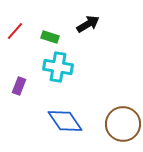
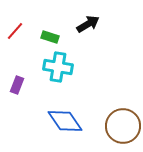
purple rectangle: moved 2 px left, 1 px up
brown circle: moved 2 px down
